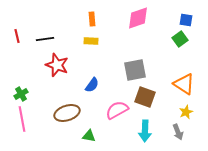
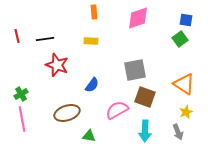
orange rectangle: moved 2 px right, 7 px up
